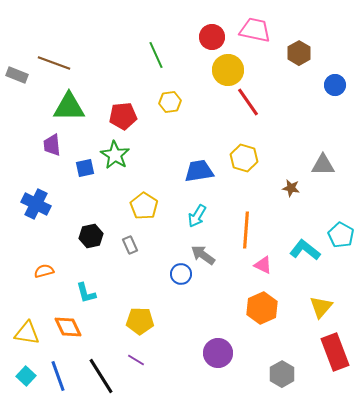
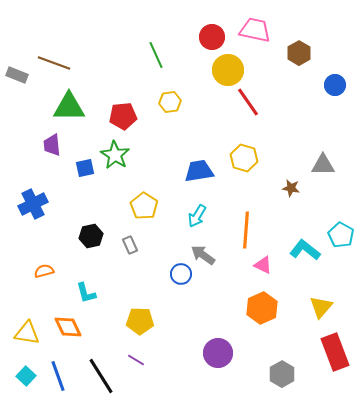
blue cross at (36, 204): moved 3 px left; rotated 36 degrees clockwise
